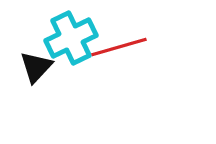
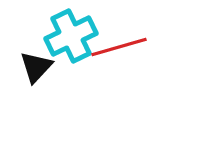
cyan cross: moved 2 px up
